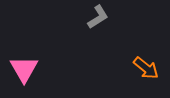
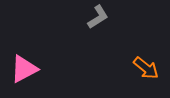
pink triangle: rotated 32 degrees clockwise
